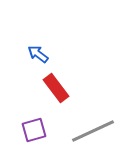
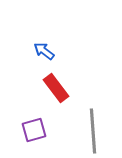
blue arrow: moved 6 px right, 3 px up
gray line: rotated 69 degrees counterclockwise
